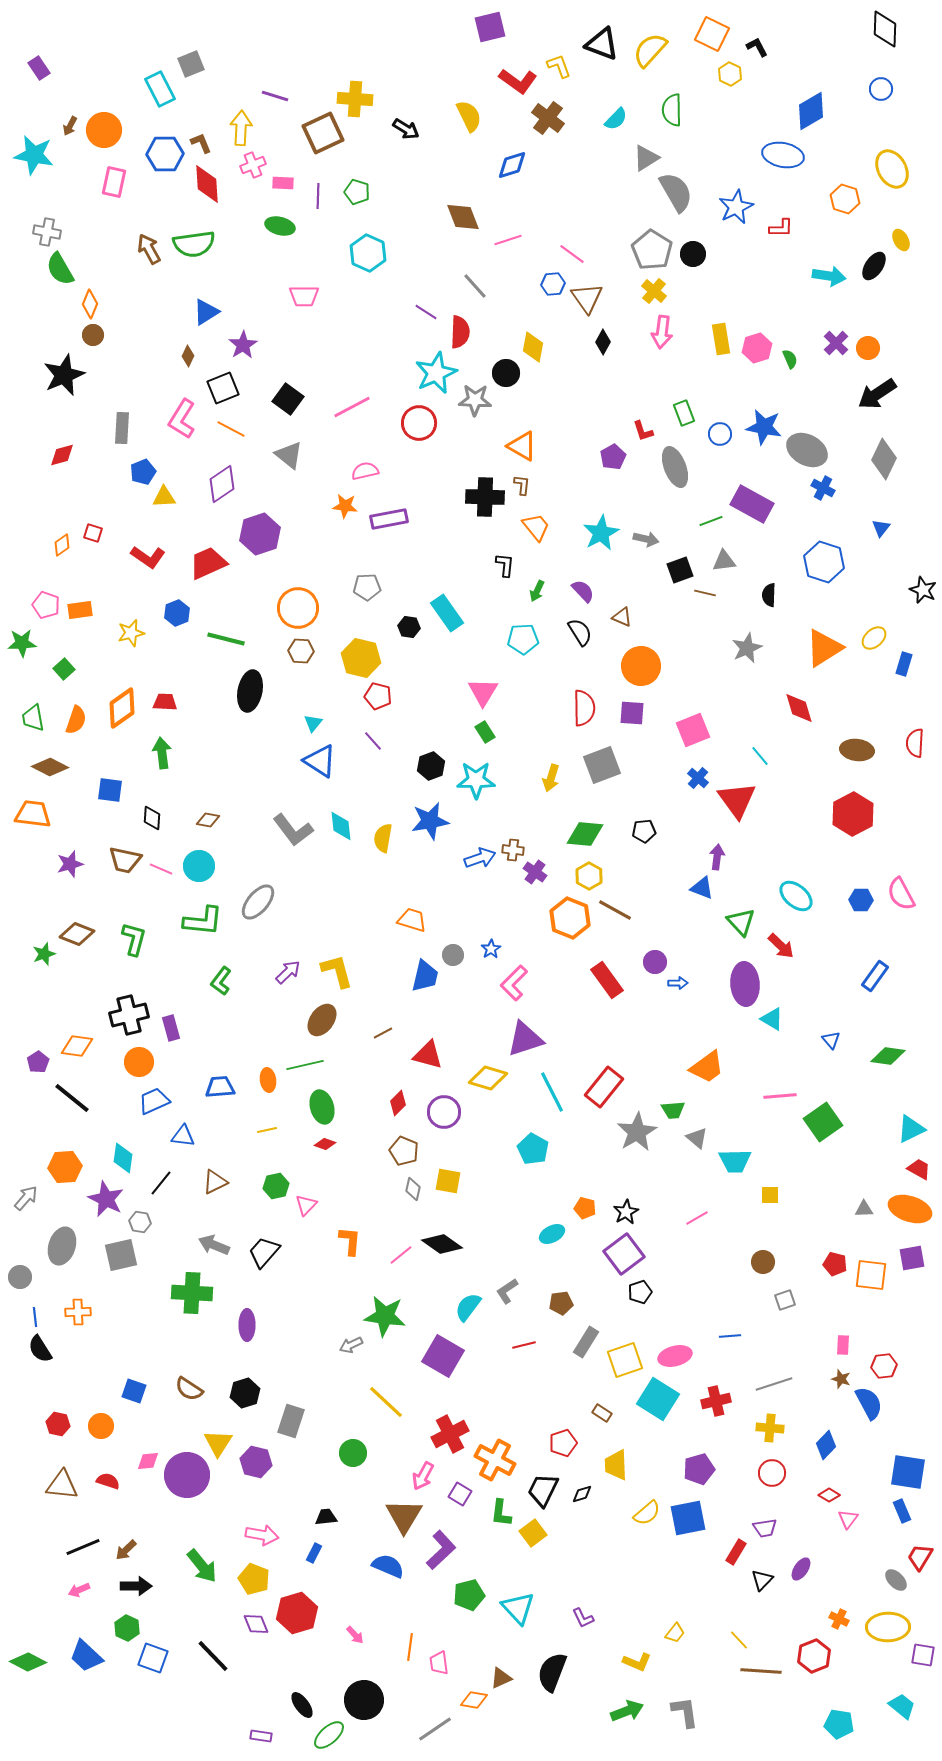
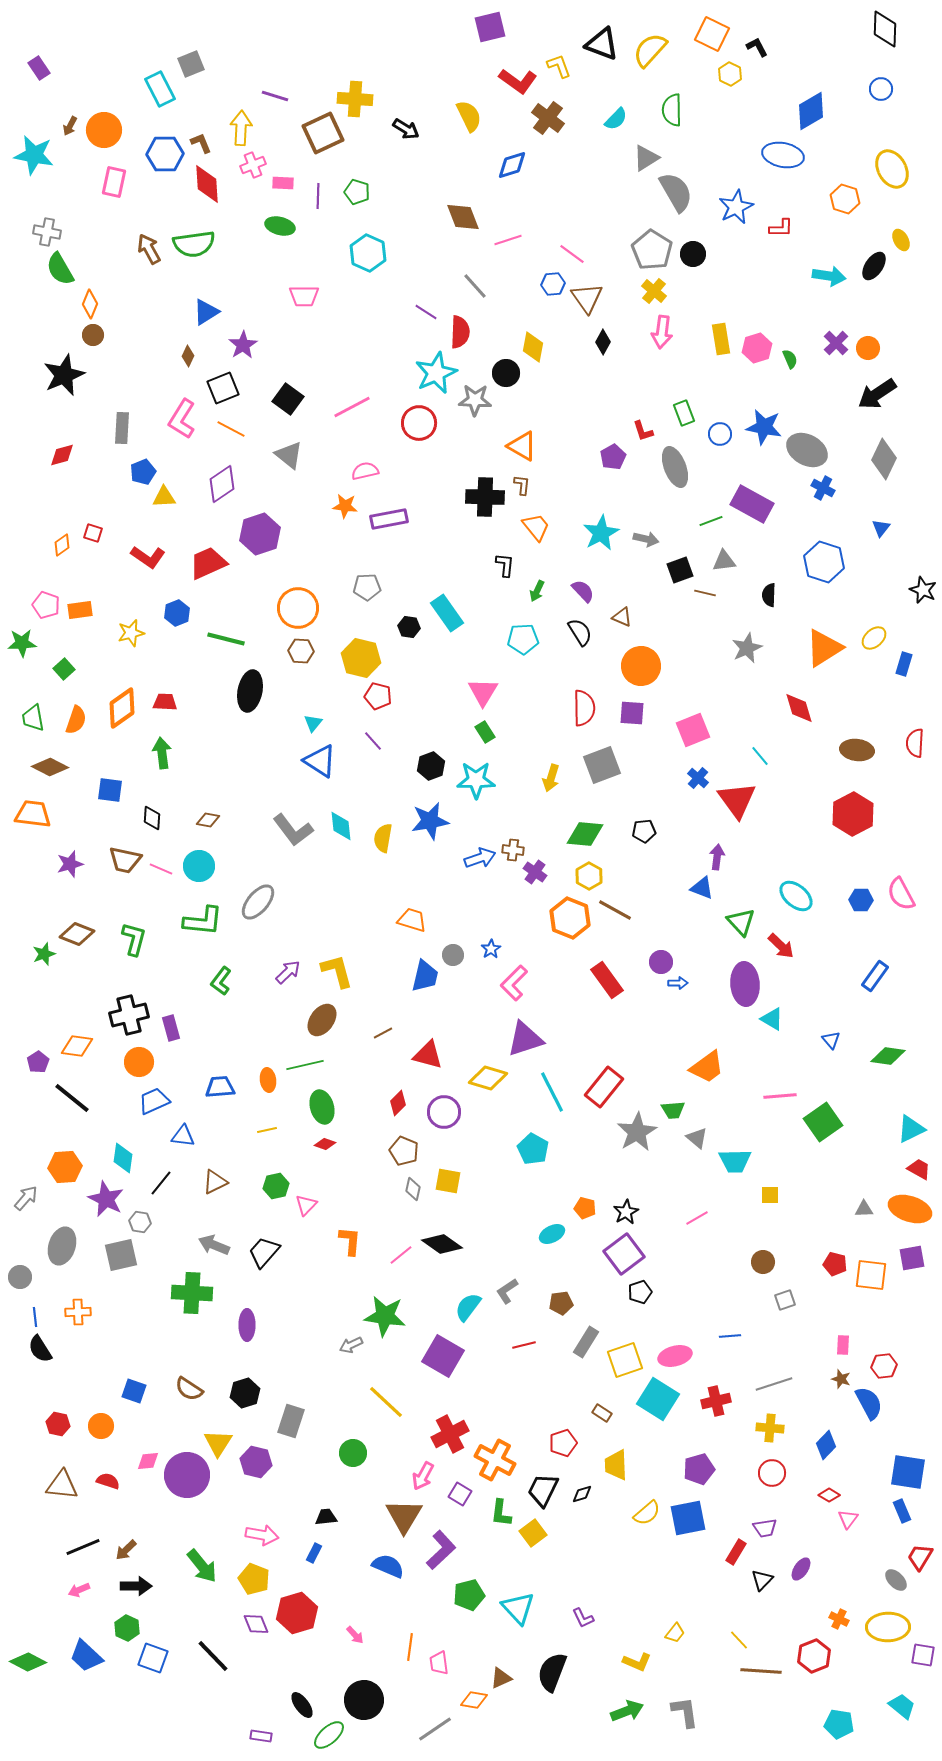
purple circle at (655, 962): moved 6 px right
